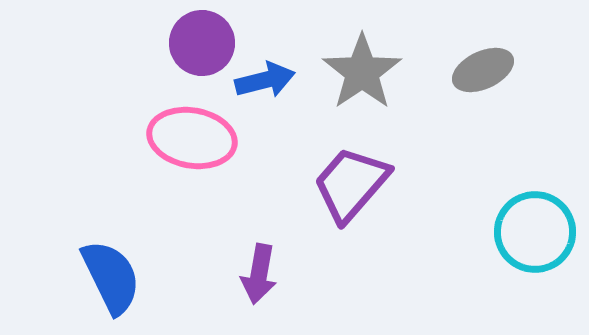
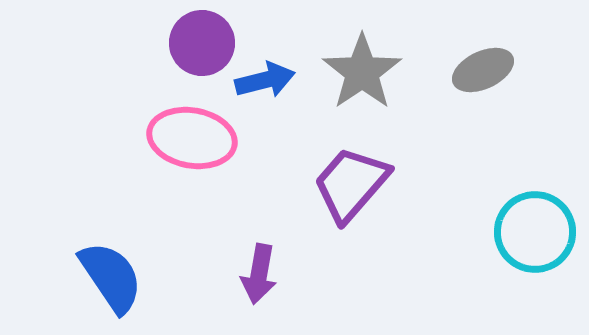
blue semicircle: rotated 8 degrees counterclockwise
